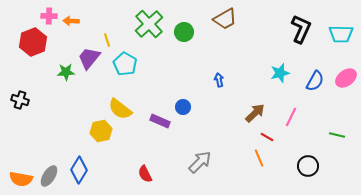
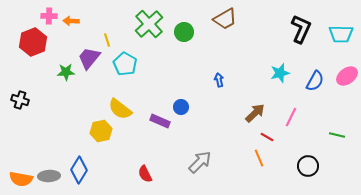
pink ellipse: moved 1 px right, 2 px up
blue circle: moved 2 px left
gray ellipse: rotated 55 degrees clockwise
